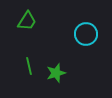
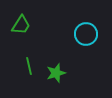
green trapezoid: moved 6 px left, 4 px down
